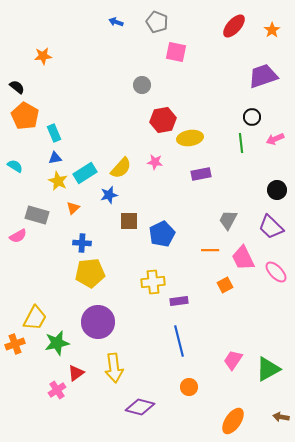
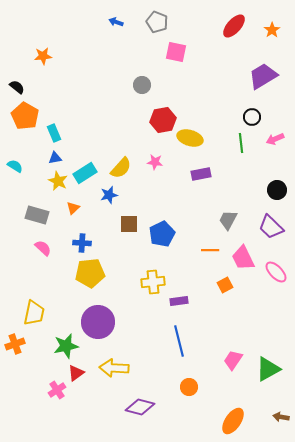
purple trapezoid at (263, 76): rotated 12 degrees counterclockwise
yellow ellipse at (190, 138): rotated 25 degrees clockwise
brown square at (129, 221): moved 3 px down
pink semicircle at (18, 236): moved 25 px right, 12 px down; rotated 108 degrees counterclockwise
yellow trapezoid at (35, 318): moved 1 px left, 5 px up; rotated 16 degrees counterclockwise
green star at (57, 343): moved 9 px right, 3 px down
yellow arrow at (114, 368): rotated 100 degrees clockwise
